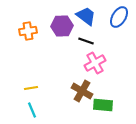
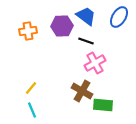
yellow line: rotated 40 degrees counterclockwise
